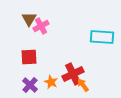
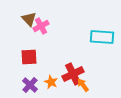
brown triangle: rotated 14 degrees counterclockwise
